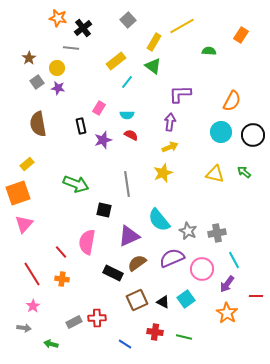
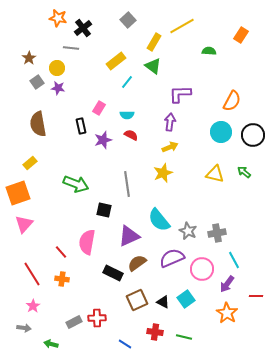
yellow rectangle at (27, 164): moved 3 px right, 1 px up
